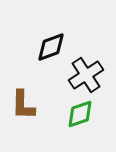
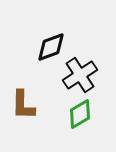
black cross: moved 6 px left
green diamond: rotated 12 degrees counterclockwise
